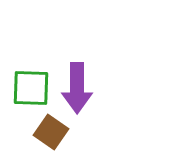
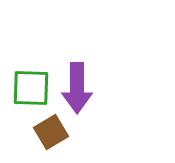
brown square: rotated 24 degrees clockwise
